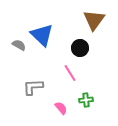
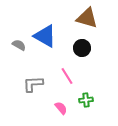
brown triangle: moved 7 px left, 2 px up; rotated 50 degrees counterclockwise
blue triangle: moved 3 px right, 1 px down; rotated 15 degrees counterclockwise
black circle: moved 2 px right
pink line: moved 3 px left, 3 px down
gray L-shape: moved 3 px up
